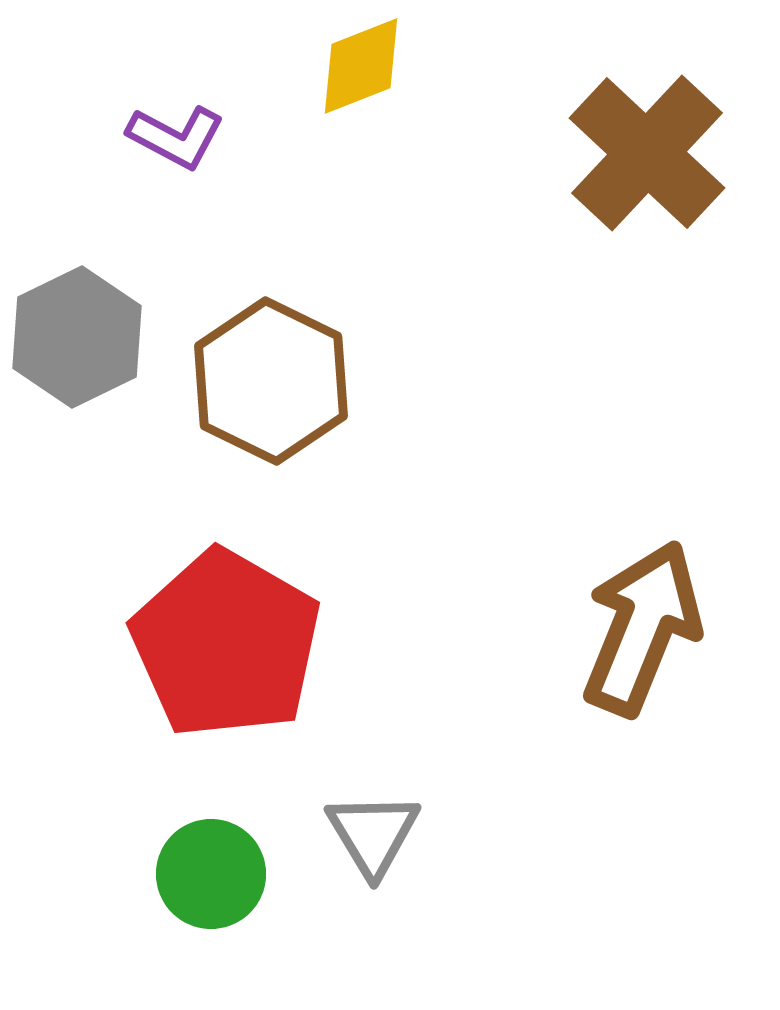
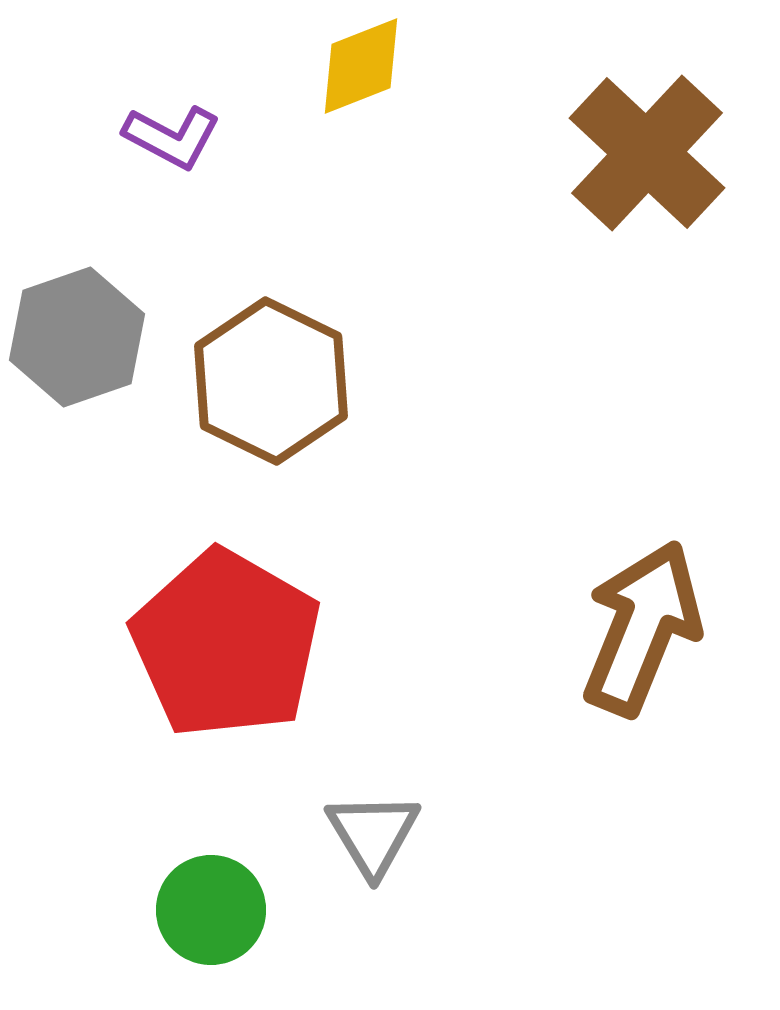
purple L-shape: moved 4 px left
gray hexagon: rotated 7 degrees clockwise
green circle: moved 36 px down
